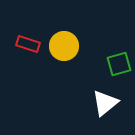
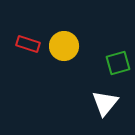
green square: moved 1 px left, 1 px up
white triangle: rotated 12 degrees counterclockwise
